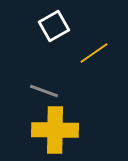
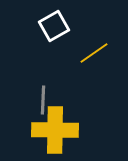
gray line: moved 1 px left, 9 px down; rotated 72 degrees clockwise
